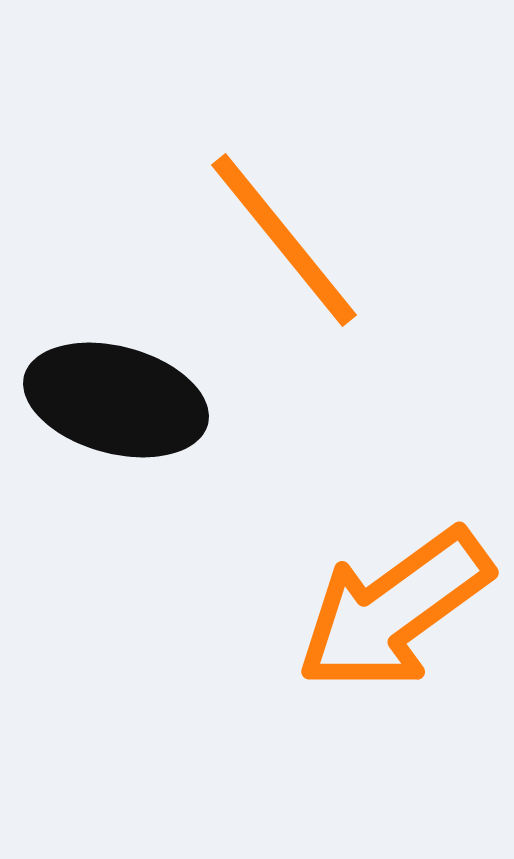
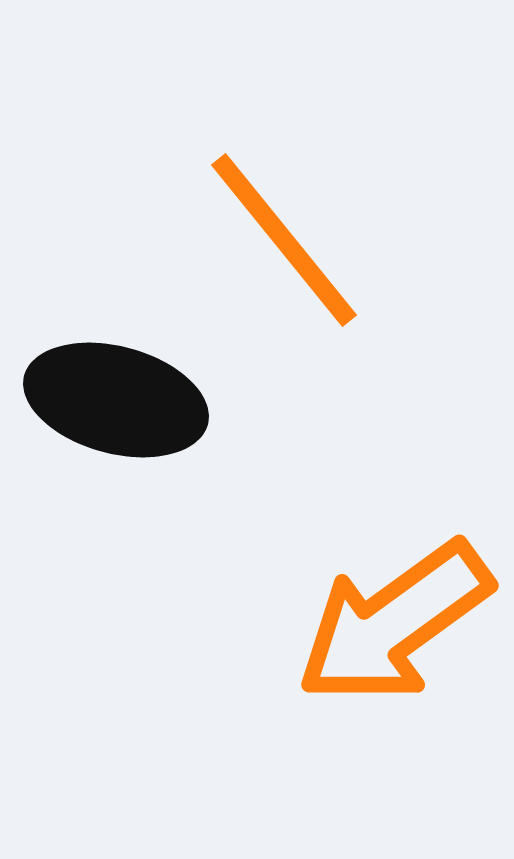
orange arrow: moved 13 px down
